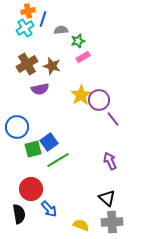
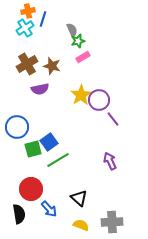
gray semicircle: moved 11 px right; rotated 72 degrees clockwise
black triangle: moved 28 px left
